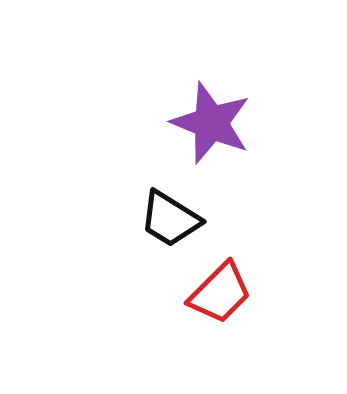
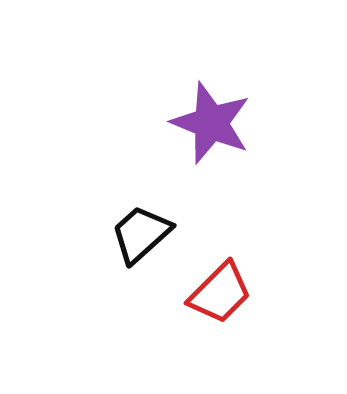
black trapezoid: moved 29 px left, 15 px down; rotated 106 degrees clockwise
